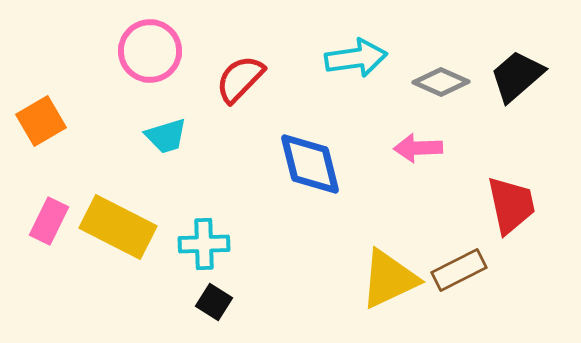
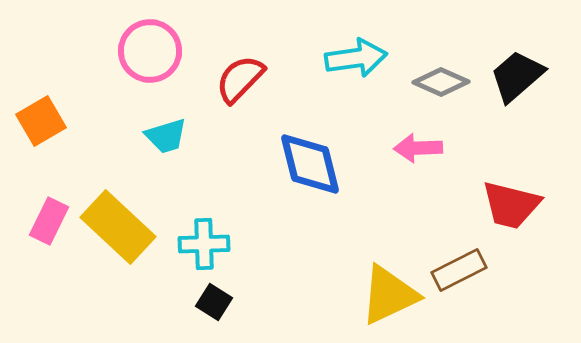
red trapezoid: rotated 116 degrees clockwise
yellow rectangle: rotated 16 degrees clockwise
yellow triangle: moved 16 px down
